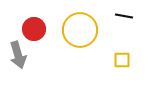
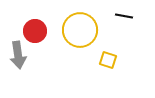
red circle: moved 1 px right, 2 px down
gray arrow: rotated 8 degrees clockwise
yellow square: moved 14 px left; rotated 18 degrees clockwise
